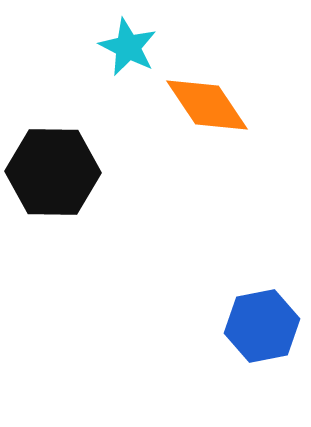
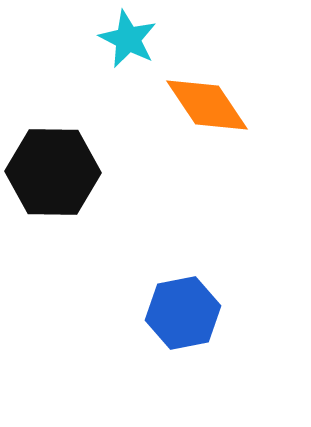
cyan star: moved 8 px up
blue hexagon: moved 79 px left, 13 px up
